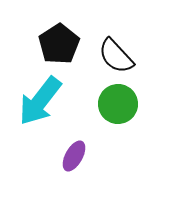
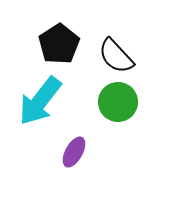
green circle: moved 2 px up
purple ellipse: moved 4 px up
